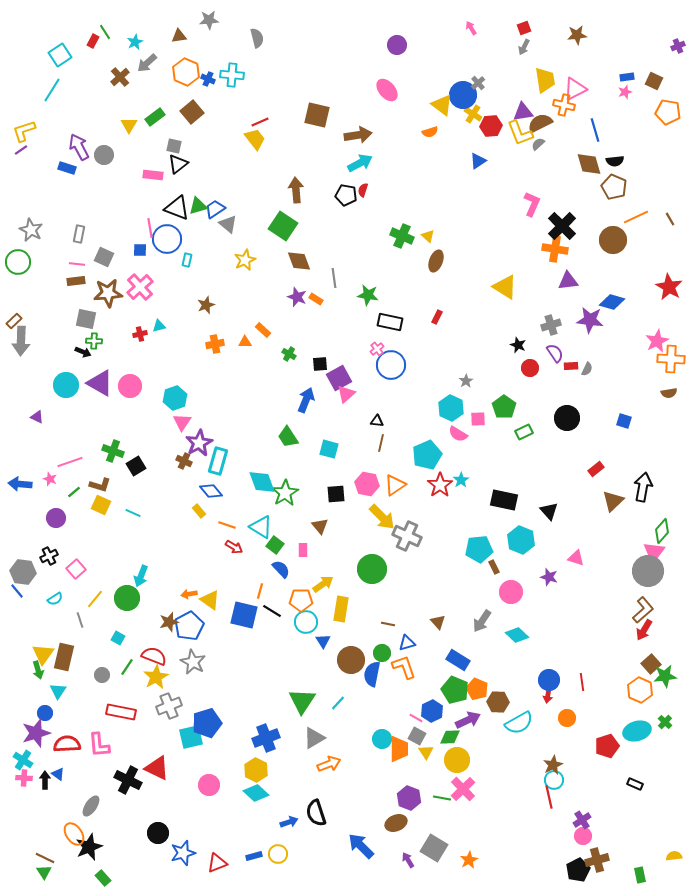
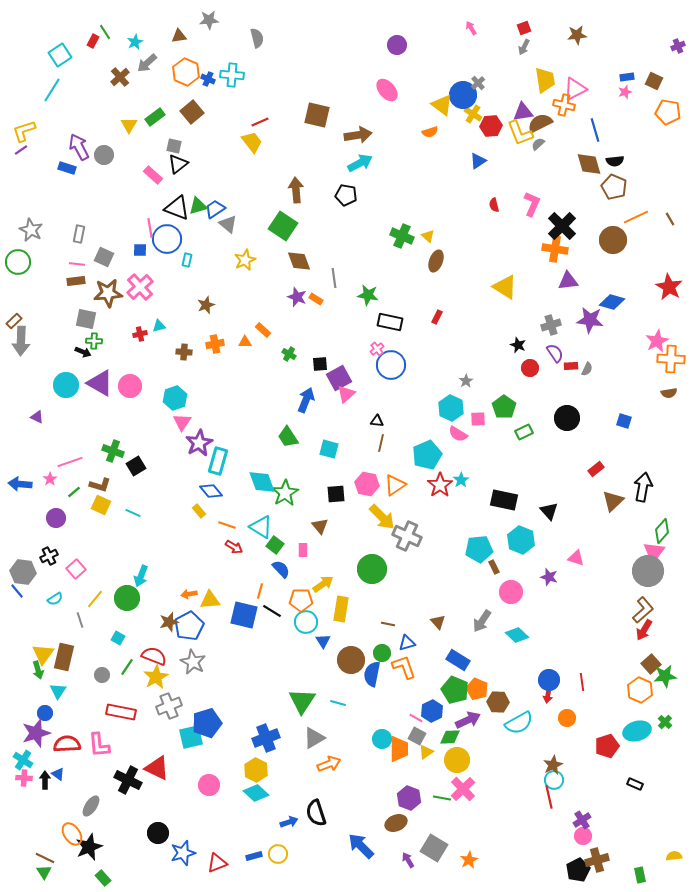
yellow trapezoid at (255, 139): moved 3 px left, 3 px down
pink rectangle at (153, 175): rotated 36 degrees clockwise
red semicircle at (363, 190): moved 131 px right, 15 px down; rotated 32 degrees counterclockwise
brown cross at (184, 461): moved 109 px up; rotated 21 degrees counterclockwise
pink star at (50, 479): rotated 16 degrees clockwise
yellow triangle at (210, 600): rotated 40 degrees counterclockwise
cyan line at (338, 703): rotated 63 degrees clockwise
yellow triangle at (426, 752): rotated 28 degrees clockwise
orange ellipse at (74, 834): moved 2 px left
